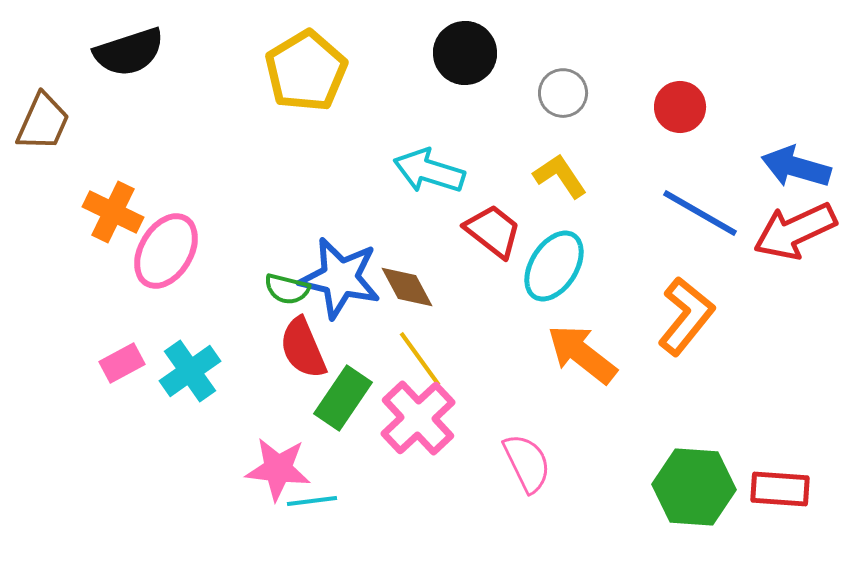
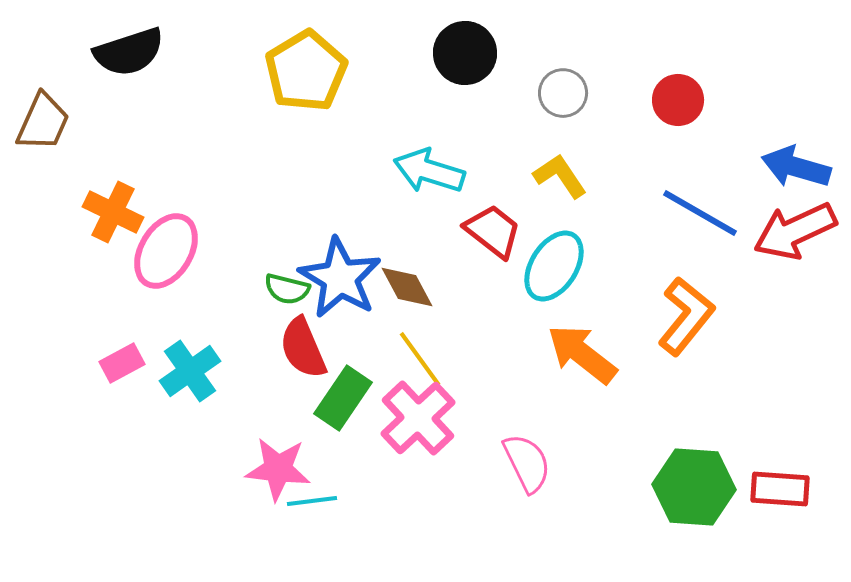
red circle: moved 2 px left, 7 px up
blue star: rotated 18 degrees clockwise
